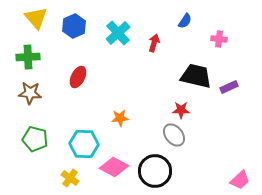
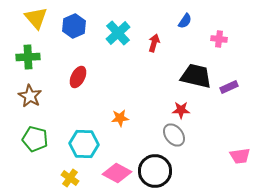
brown star: moved 3 px down; rotated 25 degrees clockwise
pink diamond: moved 3 px right, 6 px down
pink trapezoid: moved 24 px up; rotated 35 degrees clockwise
